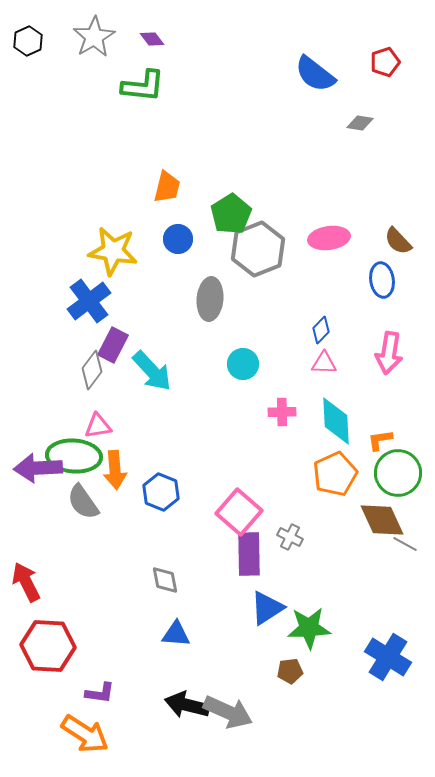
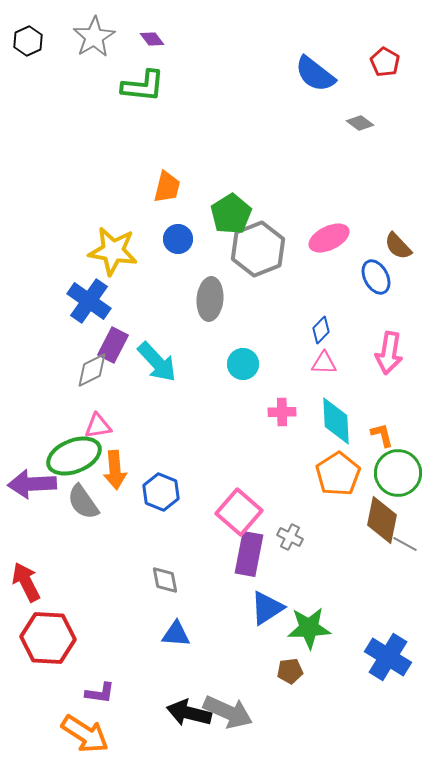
red pentagon at (385, 62): rotated 24 degrees counterclockwise
gray diamond at (360, 123): rotated 28 degrees clockwise
pink ellipse at (329, 238): rotated 18 degrees counterclockwise
brown semicircle at (398, 241): moved 5 px down
blue ellipse at (382, 280): moved 6 px left, 3 px up; rotated 20 degrees counterclockwise
blue cross at (89, 301): rotated 18 degrees counterclockwise
gray diamond at (92, 370): rotated 27 degrees clockwise
cyan arrow at (152, 371): moved 5 px right, 9 px up
orange L-shape at (380, 440): moved 2 px right, 5 px up; rotated 84 degrees clockwise
green ellipse at (74, 456): rotated 26 degrees counterclockwise
purple arrow at (38, 468): moved 6 px left, 16 px down
orange pentagon at (335, 474): moved 3 px right; rotated 9 degrees counterclockwise
brown diamond at (382, 520): rotated 36 degrees clockwise
purple rectangle at (249, 554): rotated 12 degrees clockwise
red hexagon at (48, 646): moved 8 px up
black arrow at (187, 705): moved 2 px right, 8 px down
